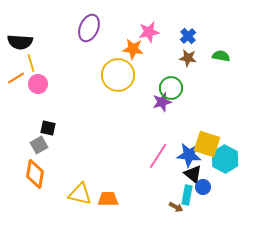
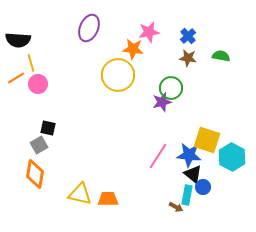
black semicircle: moved 2 px left, 2 px up
yellow square: moved 4 px up
cyan hexagon: moved 7 px right, 2 px up
